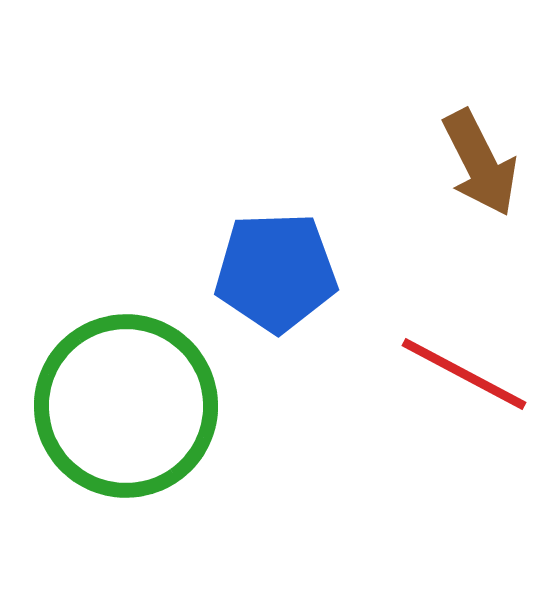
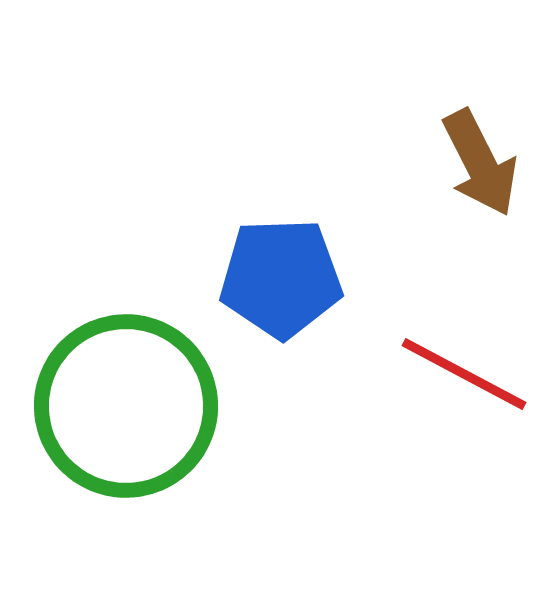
blue pentagon: moved 5 px right, 6 px down
